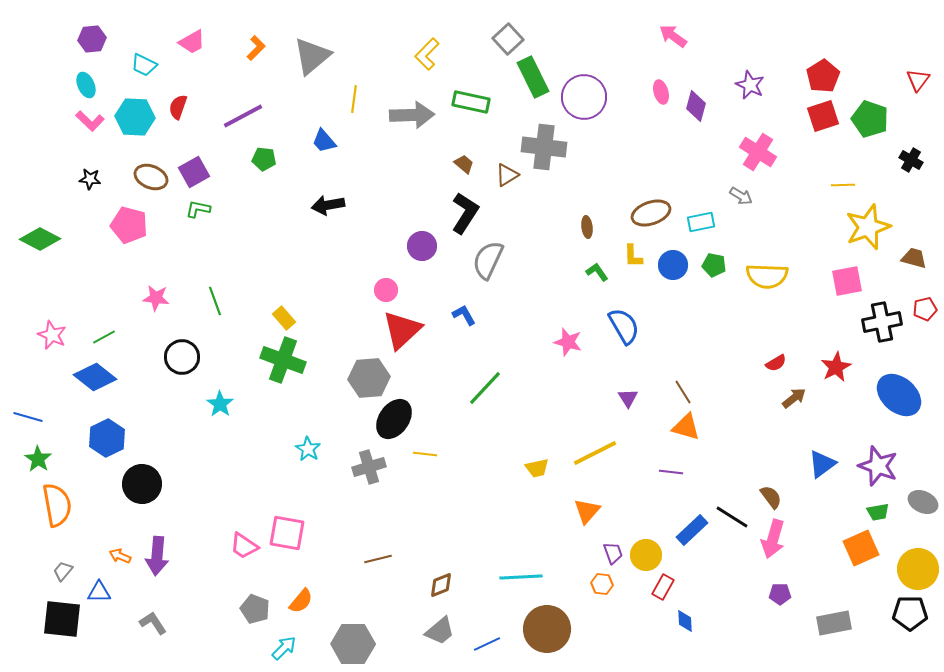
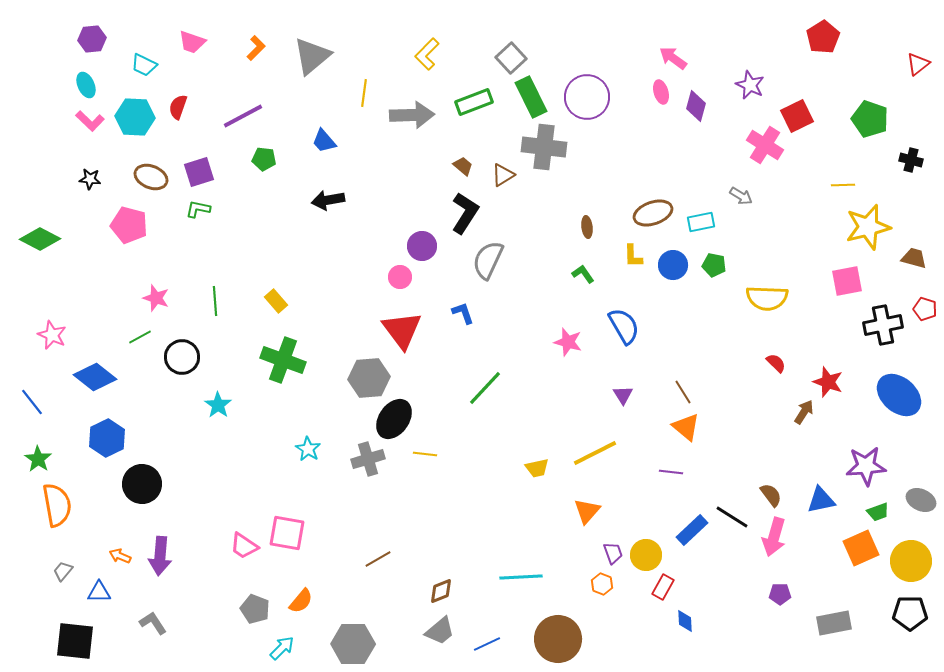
pink arrow at (673, 36): moved 22 px down
gray square at (508, 39): moved 3 px right, 19 px down
pink trapezoid at (192, 42): rotated 48 degrees clockwise
red pentagon at (823, 76): moved 39 px up
green rectangle at (533, 77): moved 2 px left, 20 px down
red triangle at (918, 80): moved 16 px up; rotated 15 degrees clockwise
purple circle at (584, 97): moved 3 px right
yellow line at (354, 99): moved 10 px right, 6 px up
green rectangle at (471, 102): moved 3 px right; rotated 33 degrees counterclockwise
red square at (823, 116): moved 26 px left; rotated 8 degrees counterclockwise
pink cross at (758, 152): moved 7 px right, 7 px up
black cross at (911, 160): rotated 15 degrees counterclockwise
brown trapezoid at (464, 164): moved 1 px left, 2 px down
purple square at (194, 172): moved 5 px right; rotated 12 degrees clockwise
brown triangle at (507, 175): moved 4 px left
black arrow at (328, 205): moved 5 px up
brown ellipse at (651, 213): moved 2 px right
yellow star at (868, 227): rotated 6 degrees clockwise
green L-shape at (597, 272): moved 14 px left, 2 px down
yellow semicircle at (767, 276): moved 22 px down
pink circle at (386, 290): moved 14 px right, 13 px up
pink star at (156, 298): rotated 12 degrees clockwise
green line at (215, 301): rotated 16 degrees clockwise
red pentagon at (925, 309): rotated 30 degrees clockwise
blue L-shape at (464, 315): moved 1 px left, 2 px up; rotated 10 degrees clockwise
yellow rectangle at (284, 318): moved 8 px left, 17 px up
black cross at (882, 322): moved 1 px right, 3 px down
red triangle at (402, 330): rotated 24 degrees counterclockwise
green line at (104, 337): moved 36 px right
red semicircle at (776, 363): rotated 105 degrees counterclockwise
red star at (836, 367): moved 8 px left, 15 px down; rotated 24 degrees counterclockwise
purple triangle at (628, 398): moved 5 px left, 3 px up
brown arrow at (794, 398): moved 10 px right, 14 px down; rotated 20 degrees counterclockwise
cyan star at (220, 404): moved 2 px left, 1 px down
blue line at (28, 417): moved 4 px right, 15 px up; rotated 36 degrees clockwise
orange triangle at (686, 427): rotated 24 degrees clockwise
blue triangle at (822, 464): moved 1 px left, 36 px down; rotated 24 degrees clockwise
purple star at (878, 466): moved 12 px left; rotated 24 degrees counterclockwise
gray cross at (369, 467): moved 1 px left, 8 px up
brown semicircle at (771, 497): moved 2 px up
gray ellipse at (923, 502): moved 2 px left, 2 px up
green trapezoid at (878, 512): rotated 10 degrees counterclockwise
pink arrow at (773, 539): moved 1 px right, 2 px up
purple arrow at (157, 556): moved 3 px right
brown line at (378, 559): rotated 16 degrees counterclockwise
yellow circle at (918, 569): moved 7 px left, 8 px up
orange hexagon at (602, 584): rotated 15 degrees clockwise
brown diamond at (441, 585): moved 6 px down
black square at (62, 619): moved 13 px right, 22 px down
brown circle at (547, 629): moved 11 px right, 10 px down
cyan arrow at (284, 648): moved 2 px left
